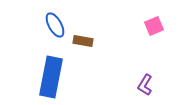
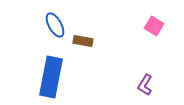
pink square: rotated 36 degrees counterclockwise
